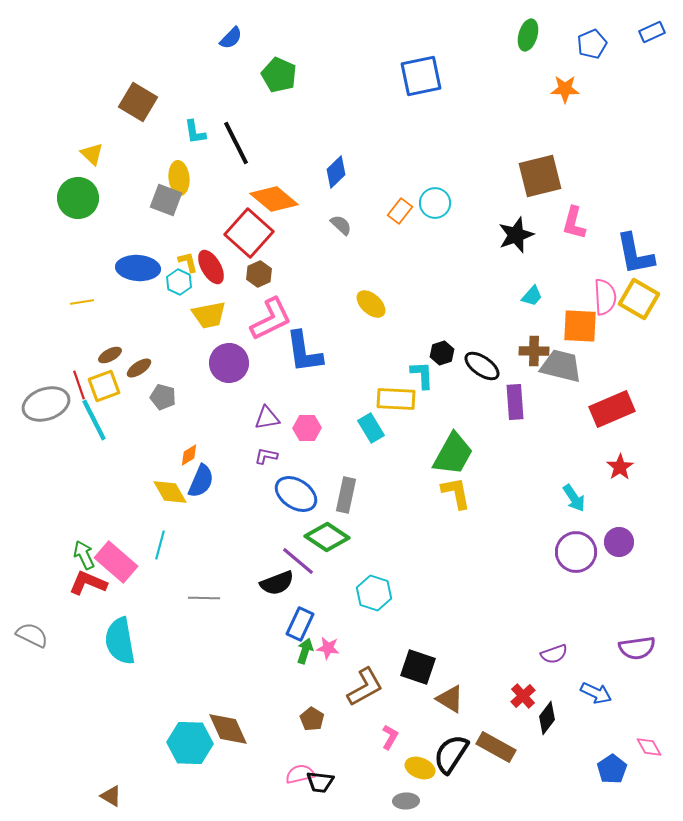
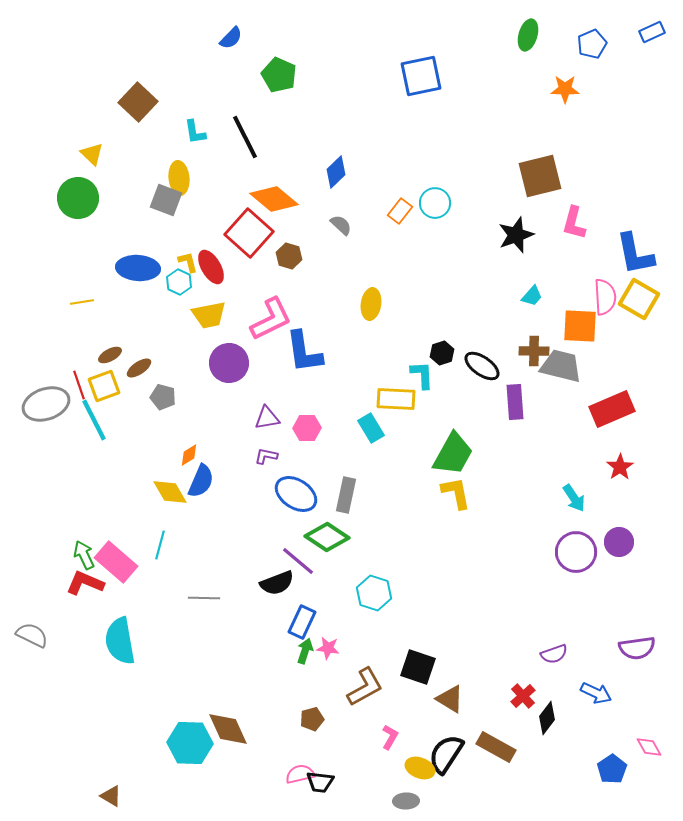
brown square at (138, 102): rotated 12 degrees clockwise
black line at (236, 143): moved 9 px right, 6 px up
brown hexagon at (259, 274): moved 30 px right, 18 px up; rotated 20 degrees counterclockwise
yellow ellipse at (371, 304): rotated 56 degrees clockwise
red L-shape at (88, 583): moved 3 px left
blue rectangle at (300, 624): moved 2 px right, 2 px up
brown pentagon at (312, 719): rotated 25 degrees clockwise
black semicircle at (451, 754): moved 5 px left
